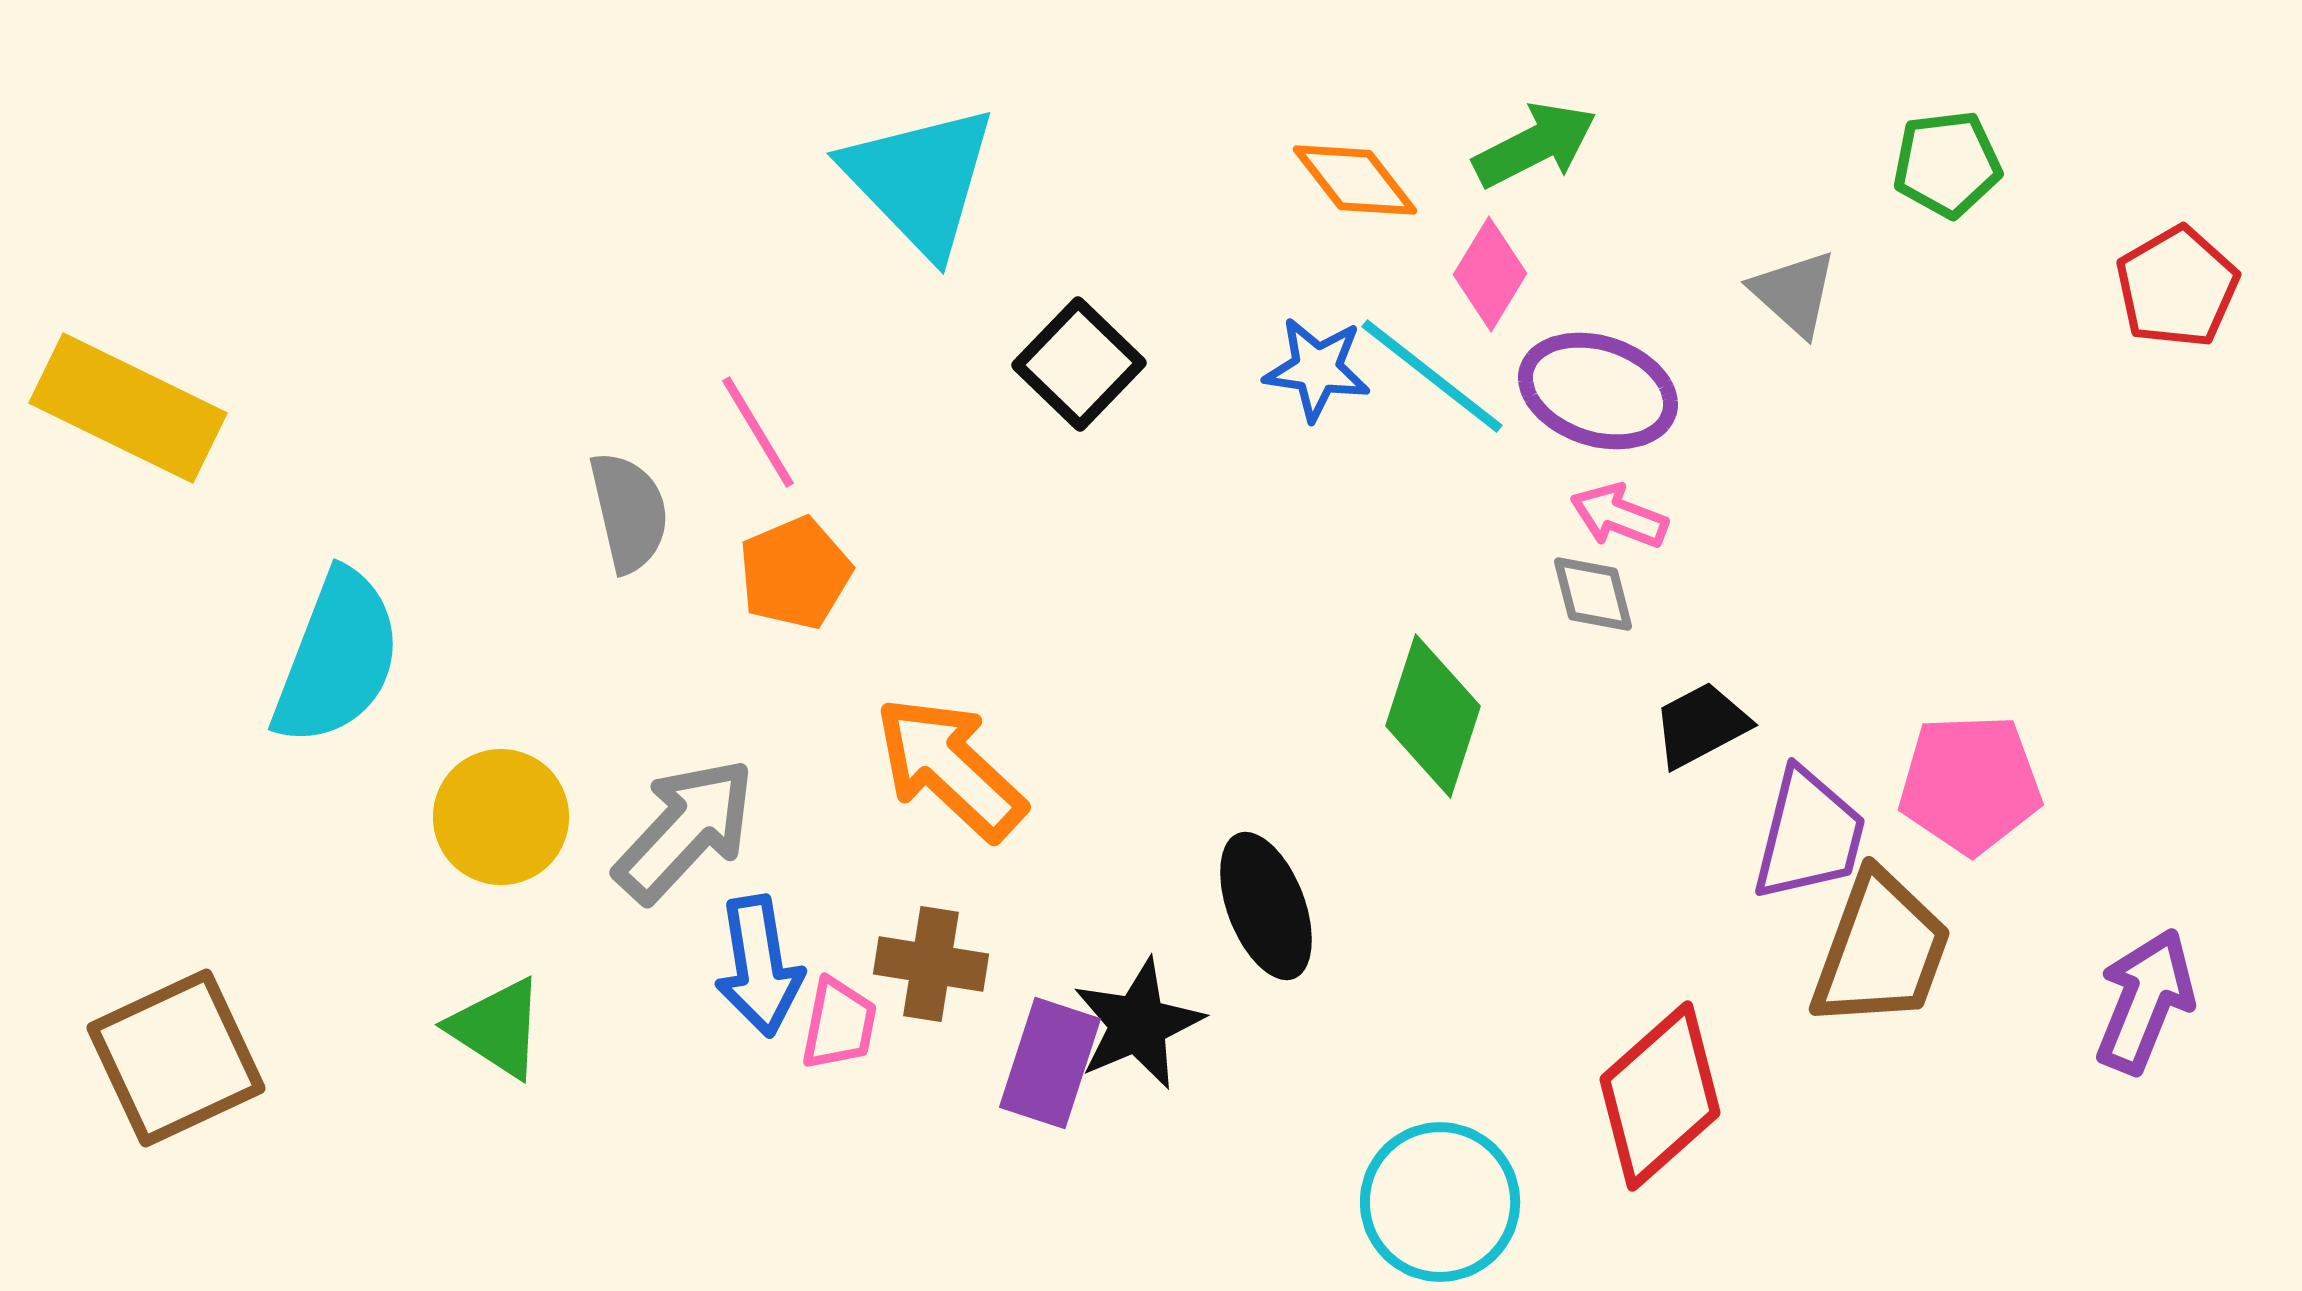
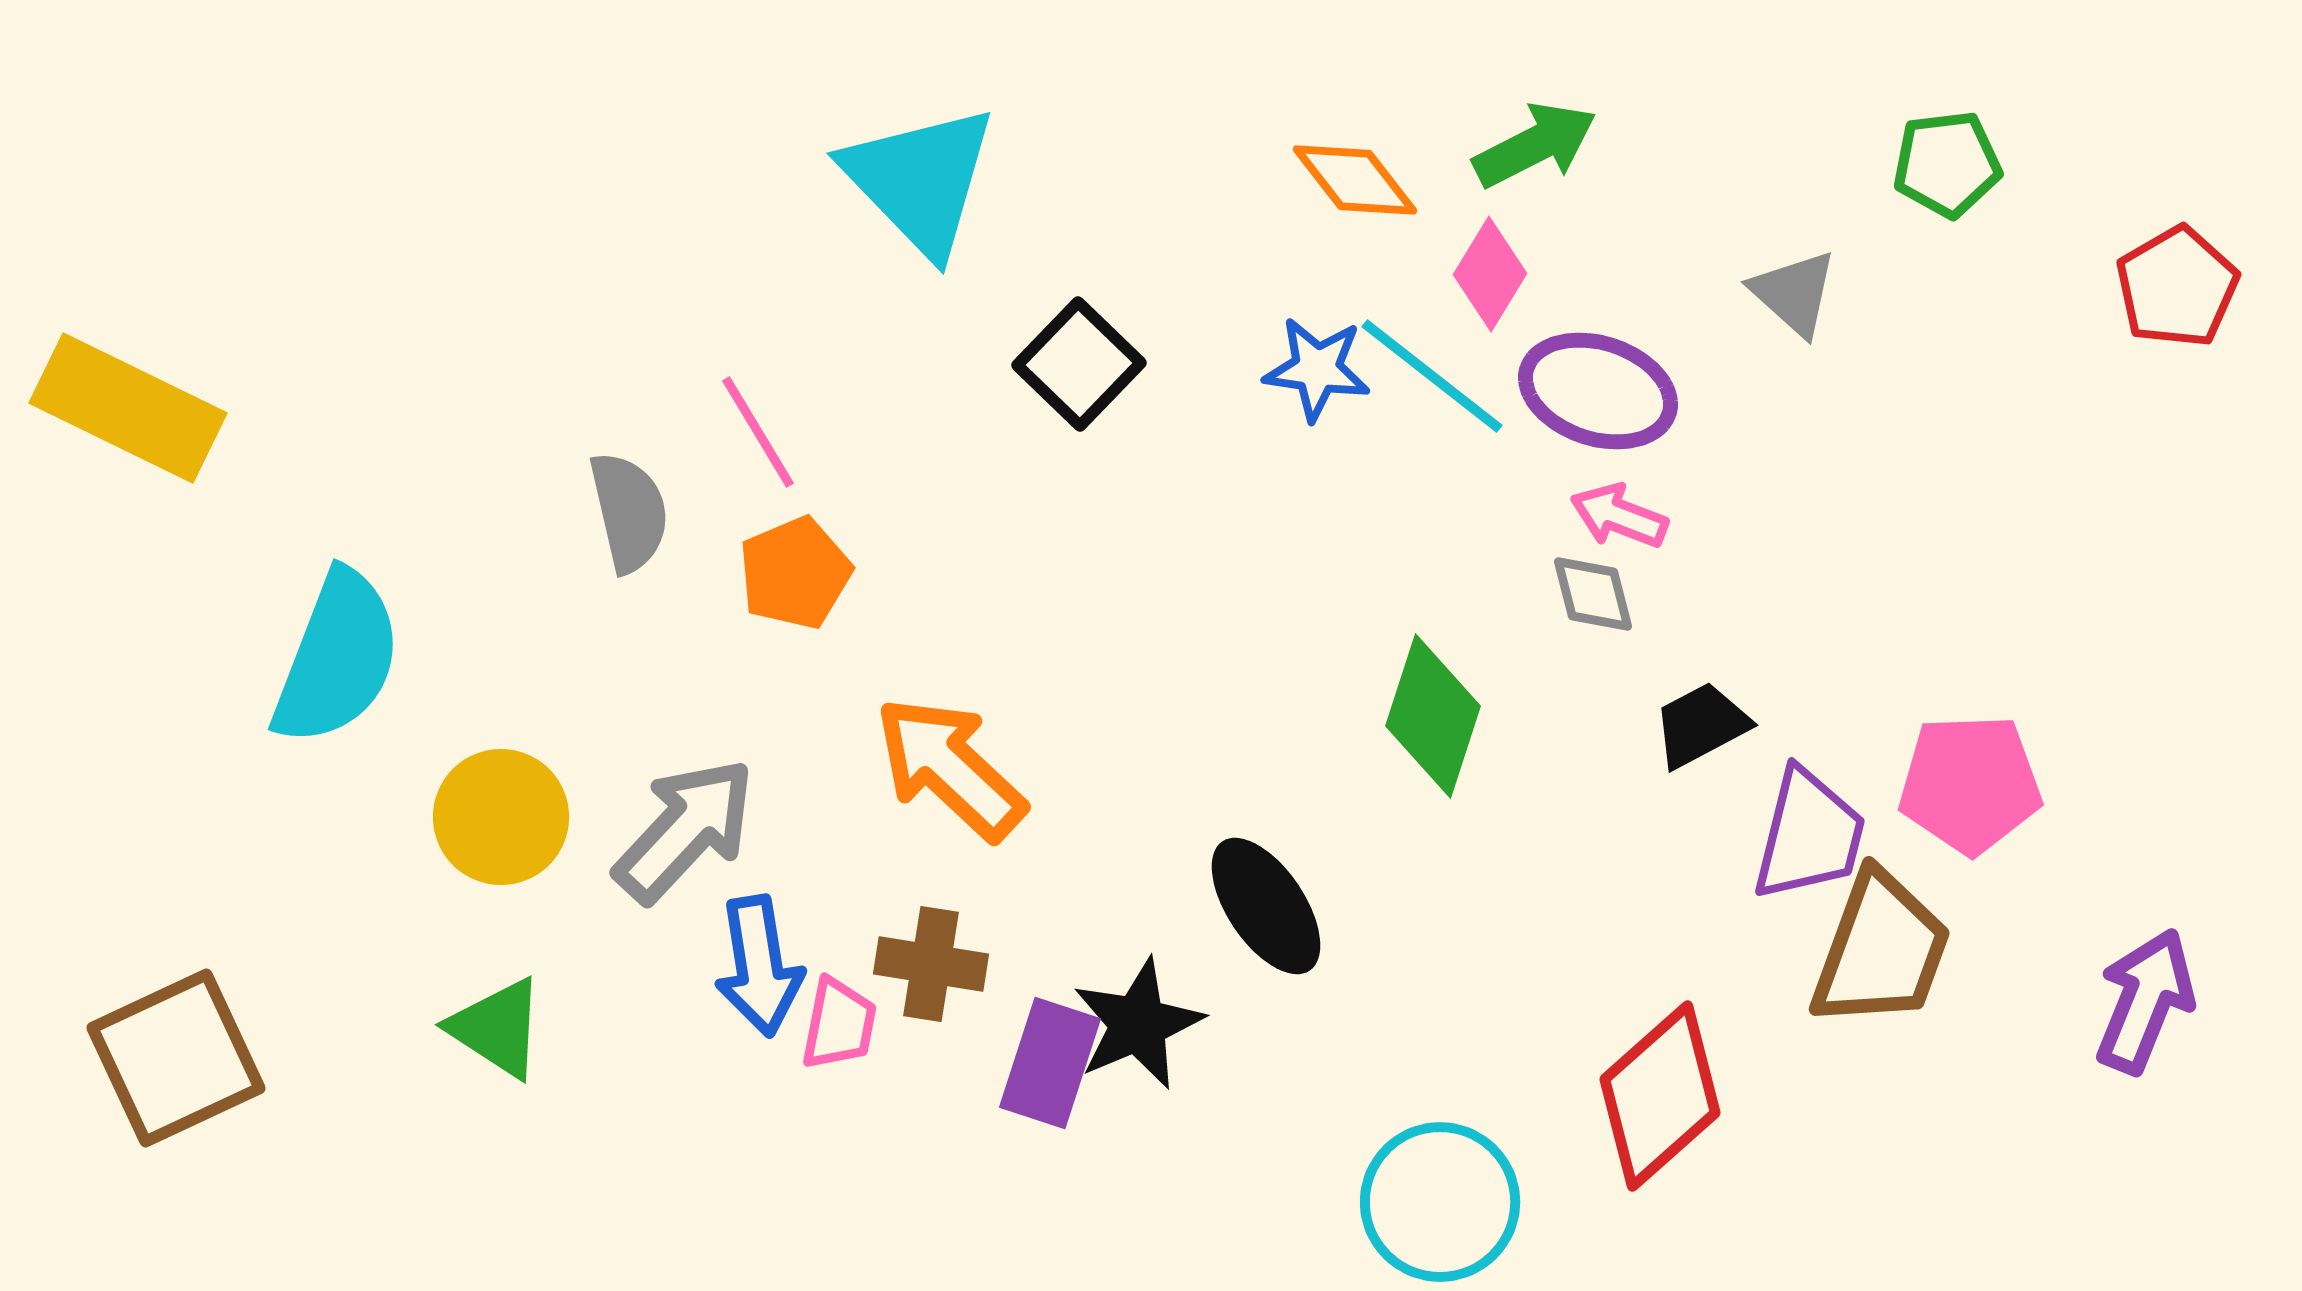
black ellipse: rotated 13 degrees counterclockwise
